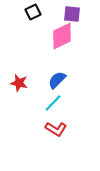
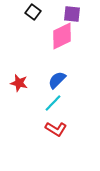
black square: rotated 28 degrees counterclockwise
